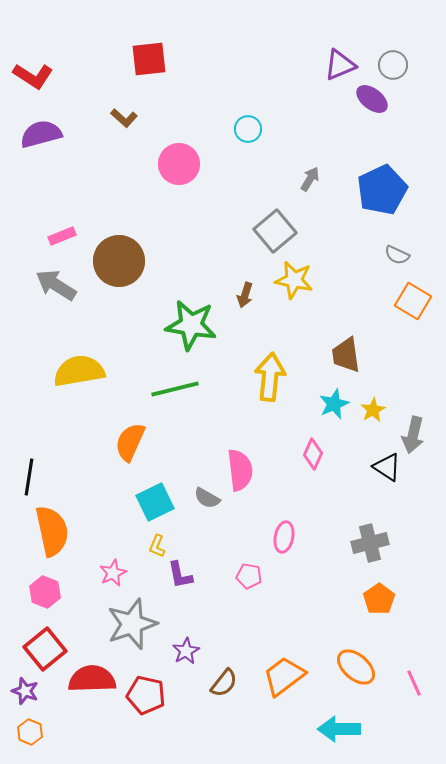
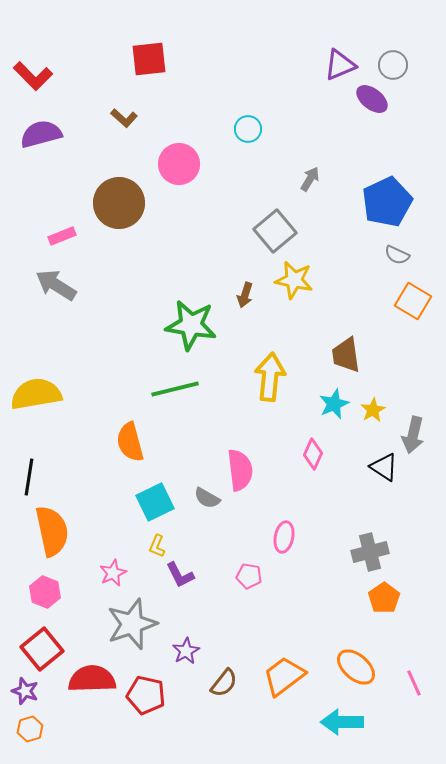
red L-shape at (33, 76): rotated 12 degrees clockwise
blue pentagon at (382, 190): moved 5 px right, 12 px down
brown circle at (119, 261): moved 58 px up
yellow semicircle at (79, 371): moved 43 px left, 23 px down
orange semicircle at (130, 442): rotated 39 degrees counterclockwise
black triangle at (387, 467): moved 3 px left
gray cross at (370, 543): moved 9 px down
purple L-shape at (180, 575): rotated 16 degrees counterclockwise
orange pentagon at (379, 599): moved 5 px right, 1 px up
red square at (45, 649): moved 3 px left
cyan arrow at (339, 729): moved 3 px right, 7 px up
orange hexagon at (30, 732): moved 3 px up; rotated 20 degrees clockwise
